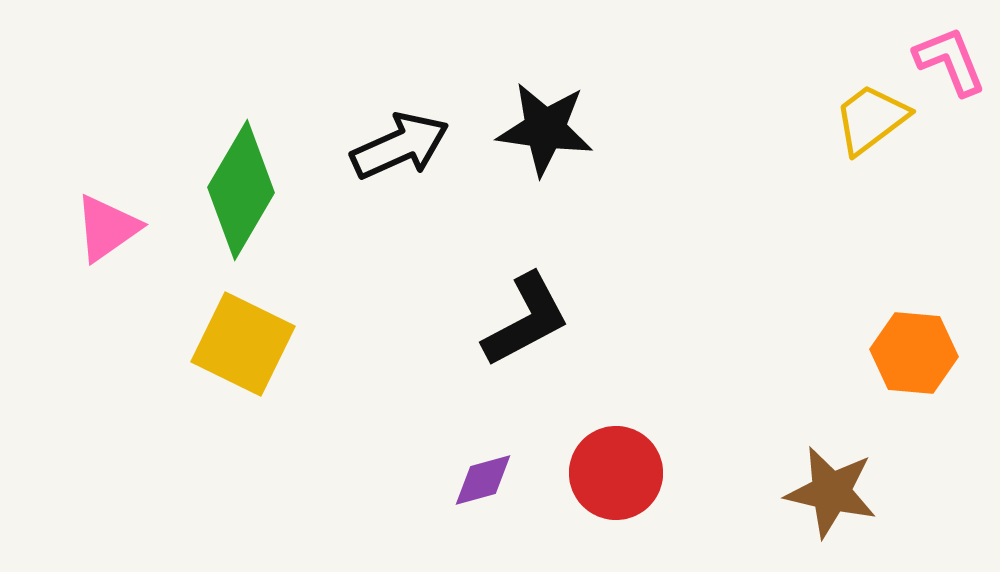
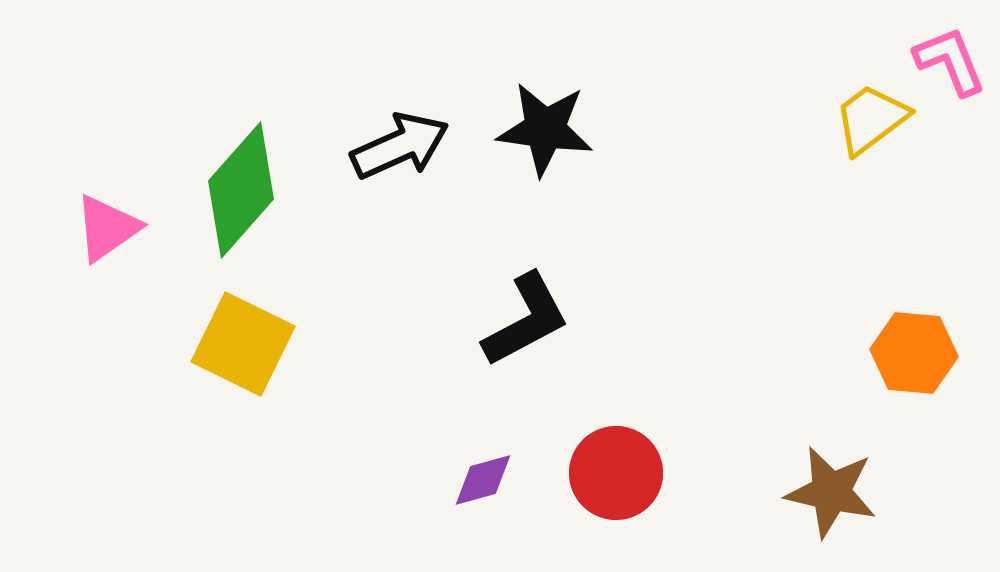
green diamond: rotated 11 degrees clockwise
